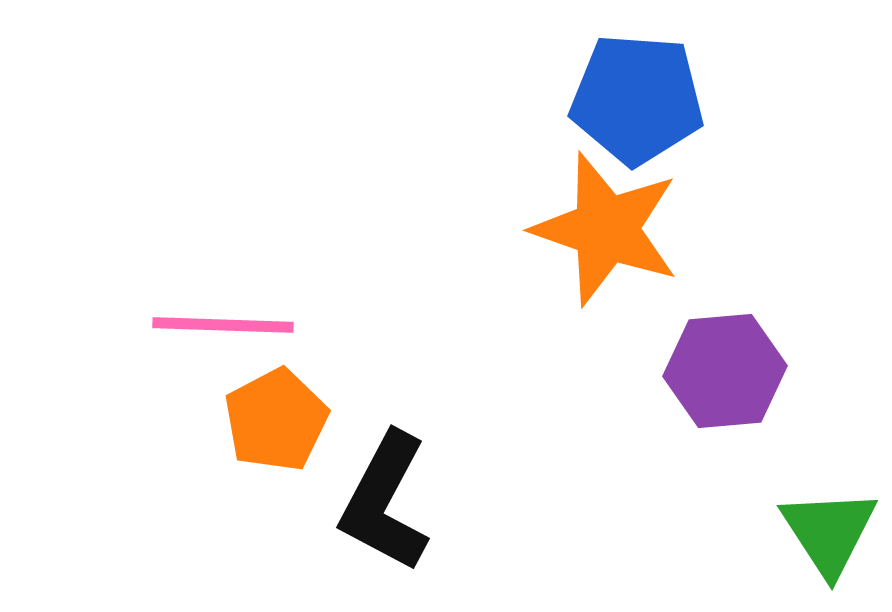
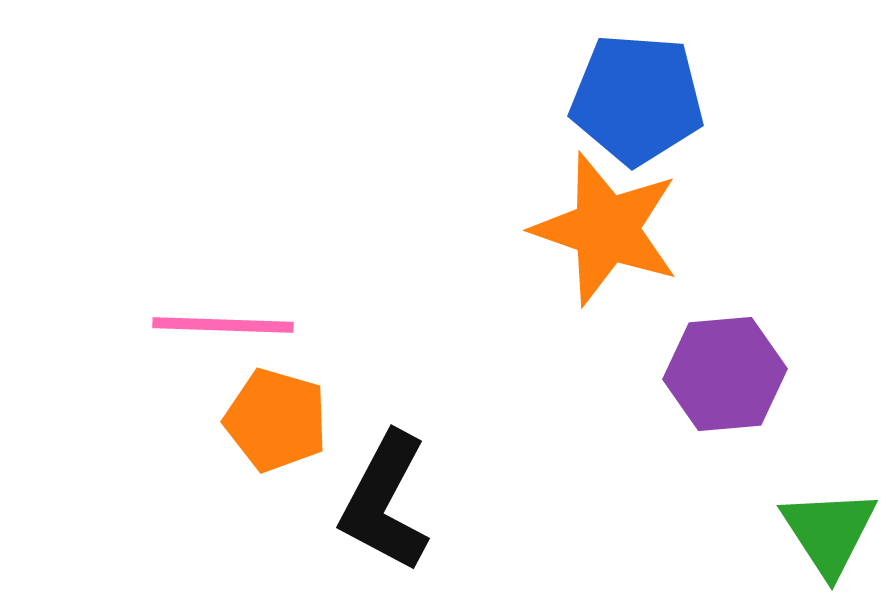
purple hexagon: moved 3 px down
orange pentagon: rotated 28 degrees counterclockwise
